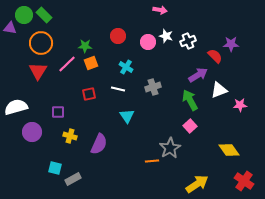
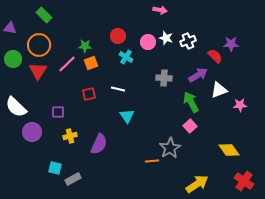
green circle: moved 11 px left, 44 px down
white star: moved 2 px down
orange circle: moved 2 px left, 2 px down
cyan cross: moved 10 px up
gray cross: moved 11 px right, 9 px up; rotated 21 degrees clockwise
green arrow: moved 1 px right, 2 px down
white semicircle: rotated 120 degrees counterclockwise
yellow cross: rotated 32 degrees counterclockwise
